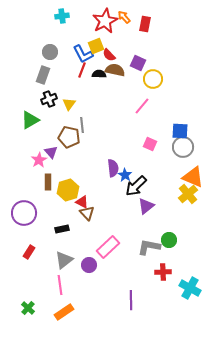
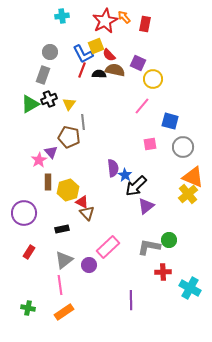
green triangle at (30, 120): moved 16 px up
gray line at (82, 125): moved 1 px right, 3 px up
blue square at (180, 131): moved 10 px left, 10 px up; rotated 12 degrees clockwise
pink square at (150, 144): rotated 32 degrees counterclockwise
green cross at (28, 308): rotated 32 degrees counterclockwise
